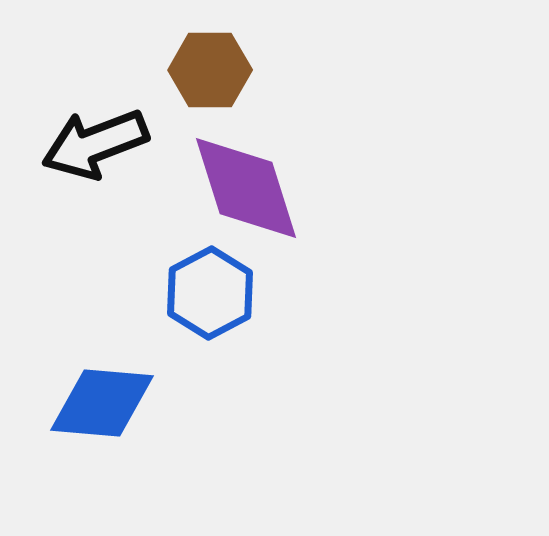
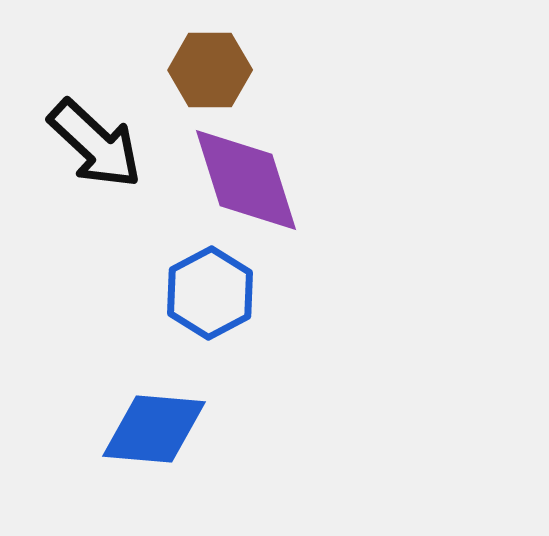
black arrow: rotated 116 degrees counterclockwise
purple diamond: moved 8 px up
blue diamond: moved 52 px right, 26 px down
